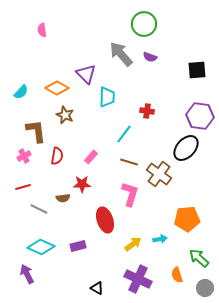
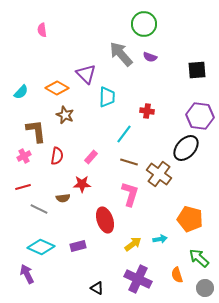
orange pentagon: moved 3 px right; rotated 20 degrees clockwise
